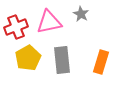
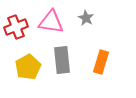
gray star: moved 5 px right, 4 px down
pink triangle: moved 2 px right; rotated 20 degrees clockwise
yellow pentagon: moved 9 px down
